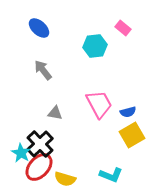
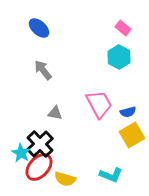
cyan hexagon: moved 24 px right, 11 px down; rotated 25 degrees counterclockwise
